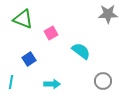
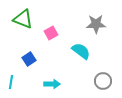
gray star: moved 12 px left, 10 px down
